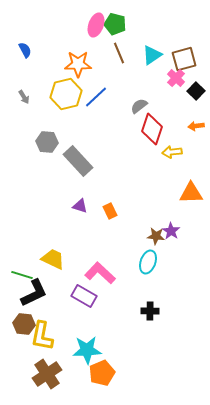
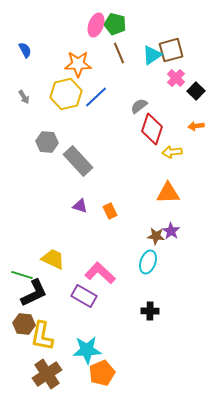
brown square: moved 13 px left, 9 px up
orange triangle: moved 23 px left
